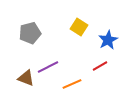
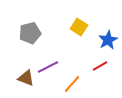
orange line: rotated 24 degrees counterclockwise
